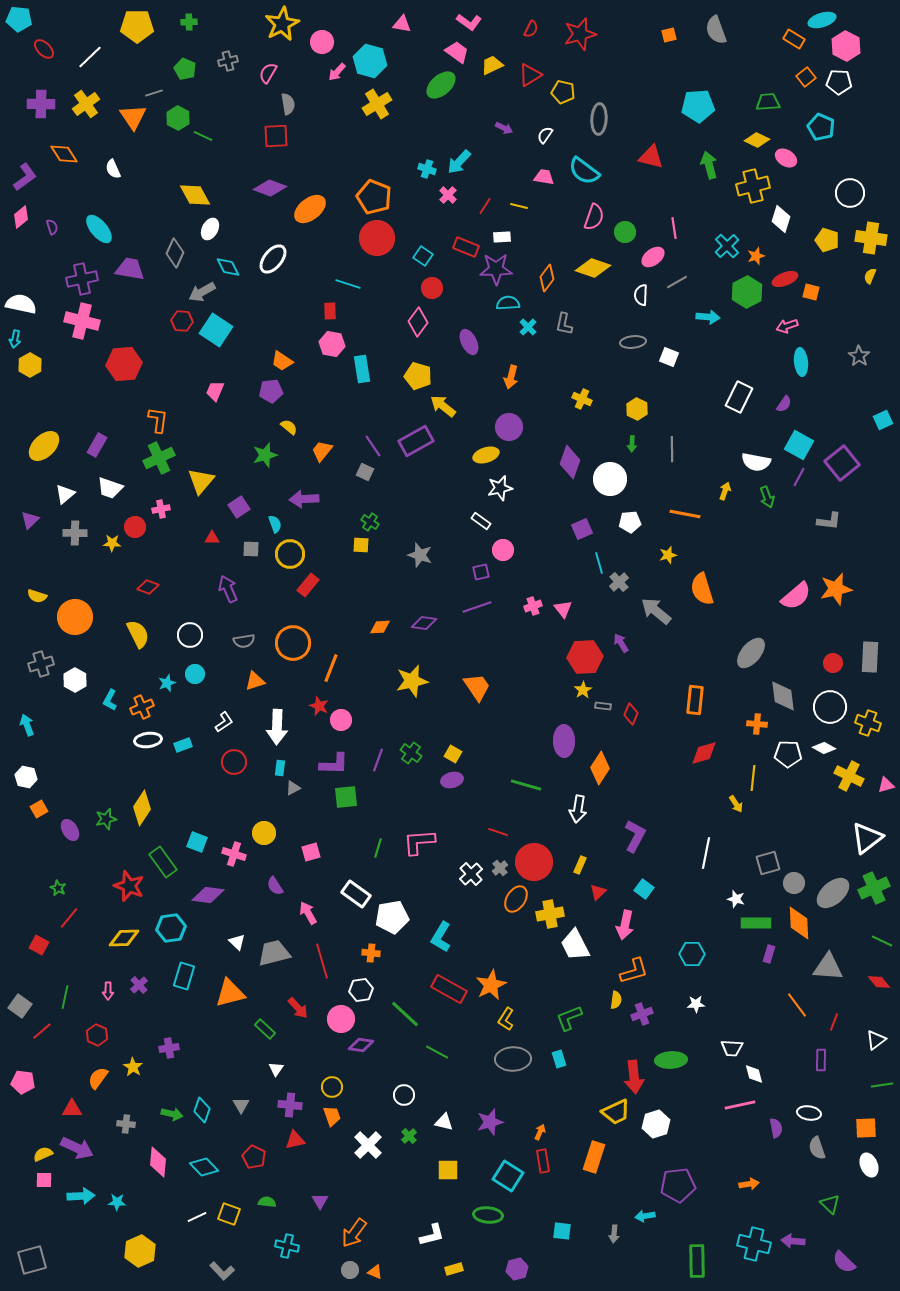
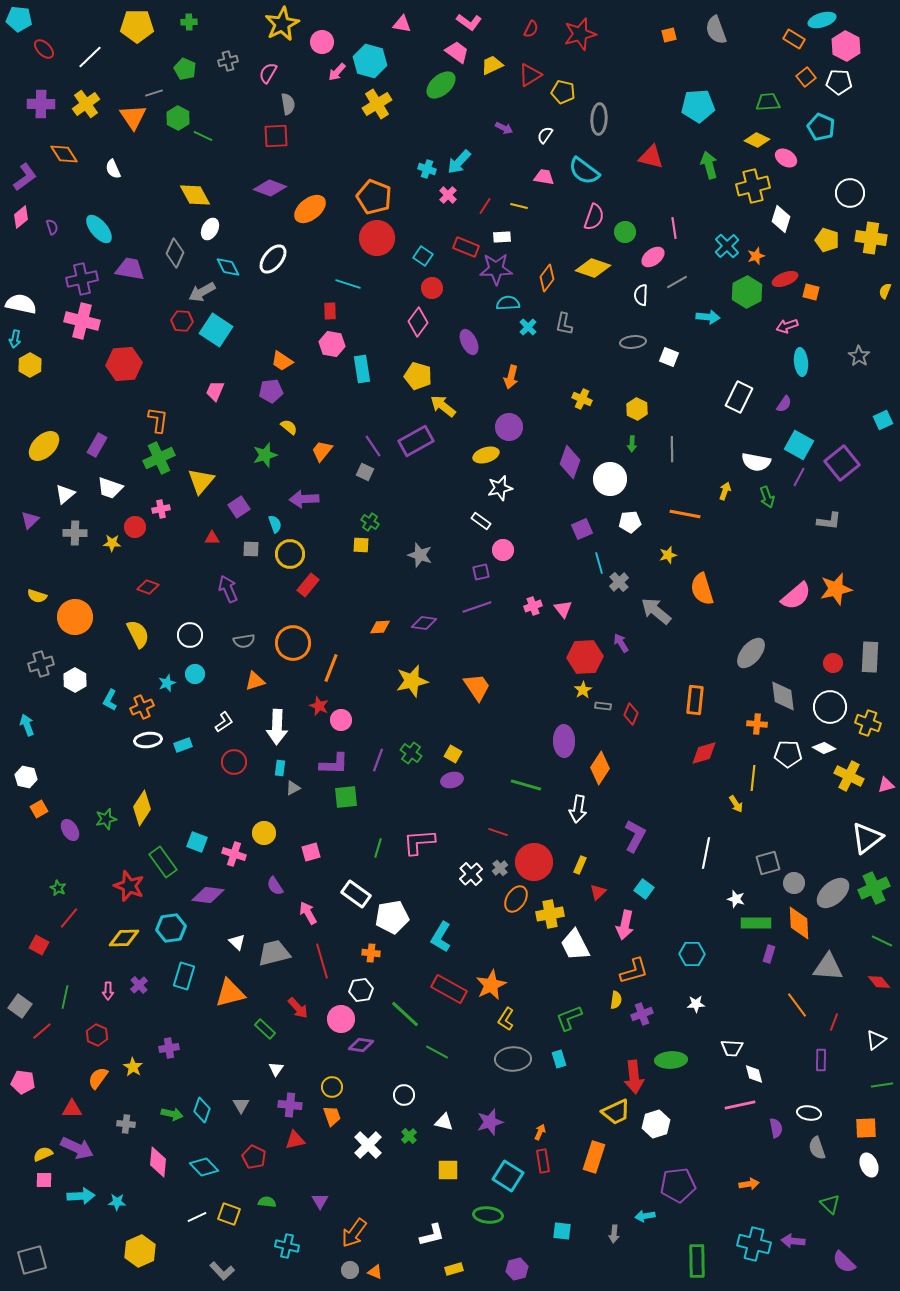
yellow semicircle at (870, 276): moved 15 px right, 15 px down
